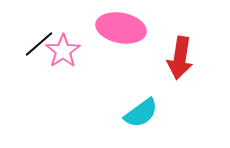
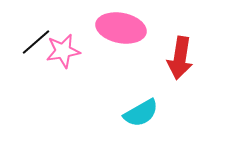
black line: moved 3 px left, 2 px up
pink star: rotated 24 degrees clockwise
cyan semicircle: rotated 6 degrees clockwise
